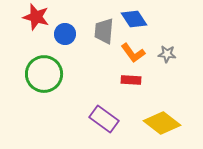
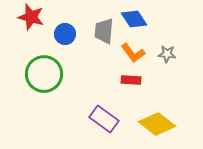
red star: moved 5 px left
yellow diamond: moved 5 px left, 1 px down
